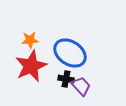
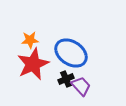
blue ellipse: moved 1 px right
red star: moved 2 px right, 2 px up
black cross: rotated 35 degrees counterclockwise
